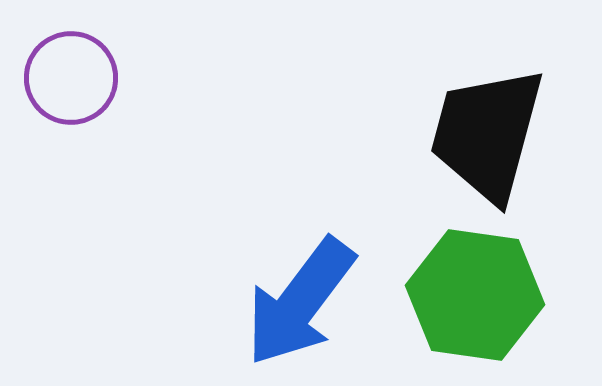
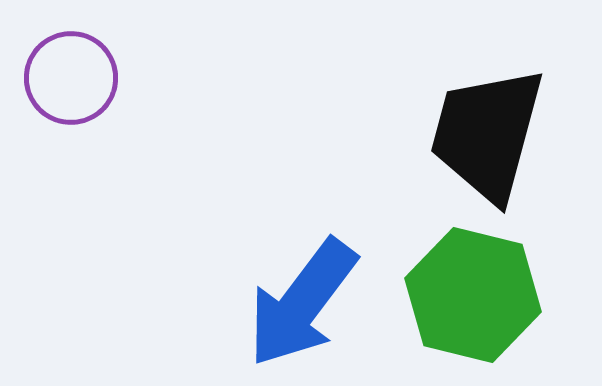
green hexagon: moved 2 px left; rotated 6 degrees clockwise
blue arrow: moved 2 px right, 1 px down
